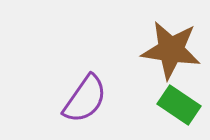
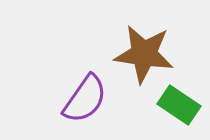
brown star: moved 27 px left, 4 px down
